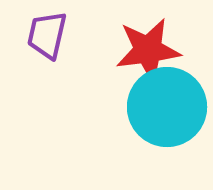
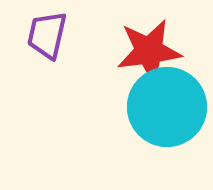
red star: moved 1 px right, 1 px down
